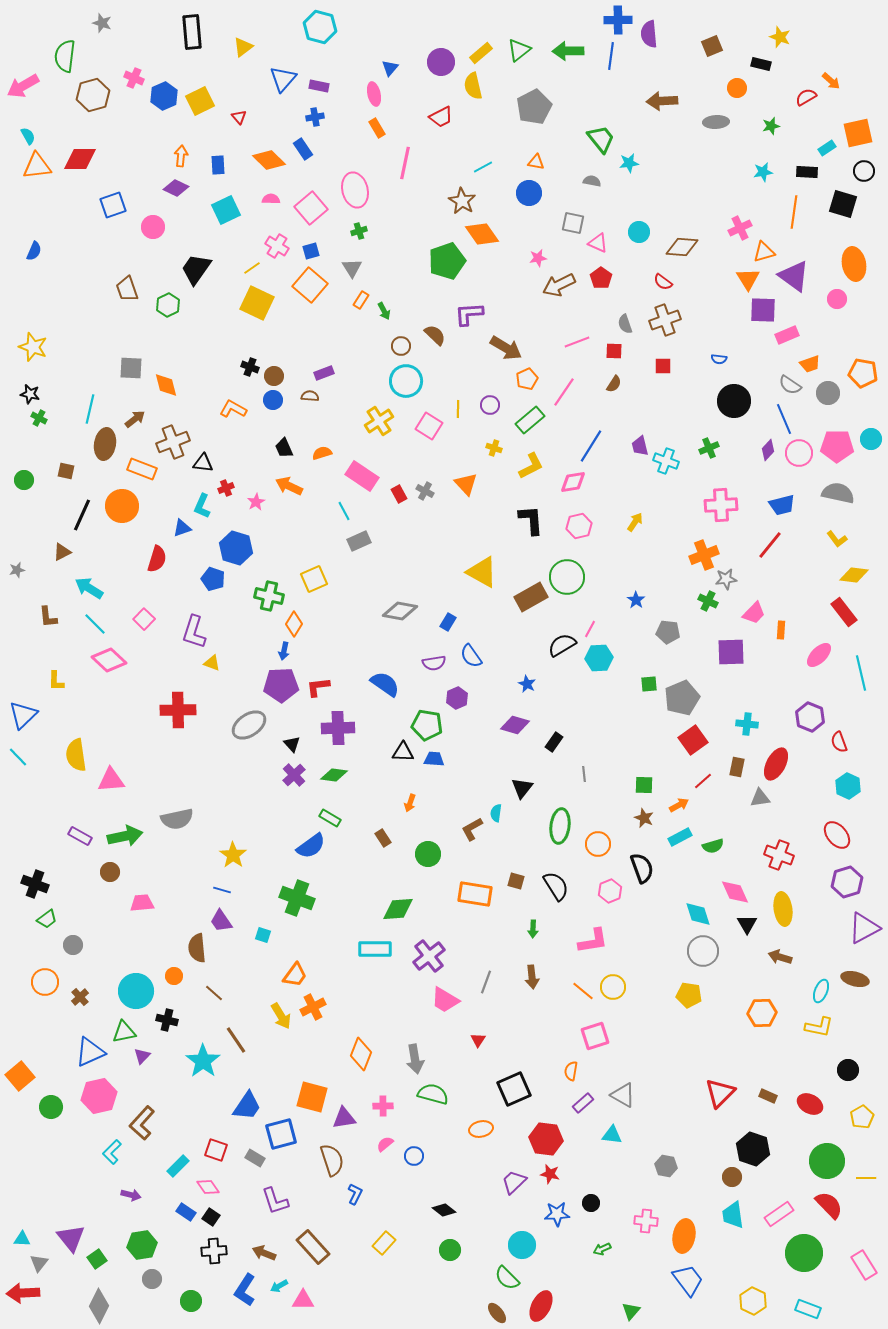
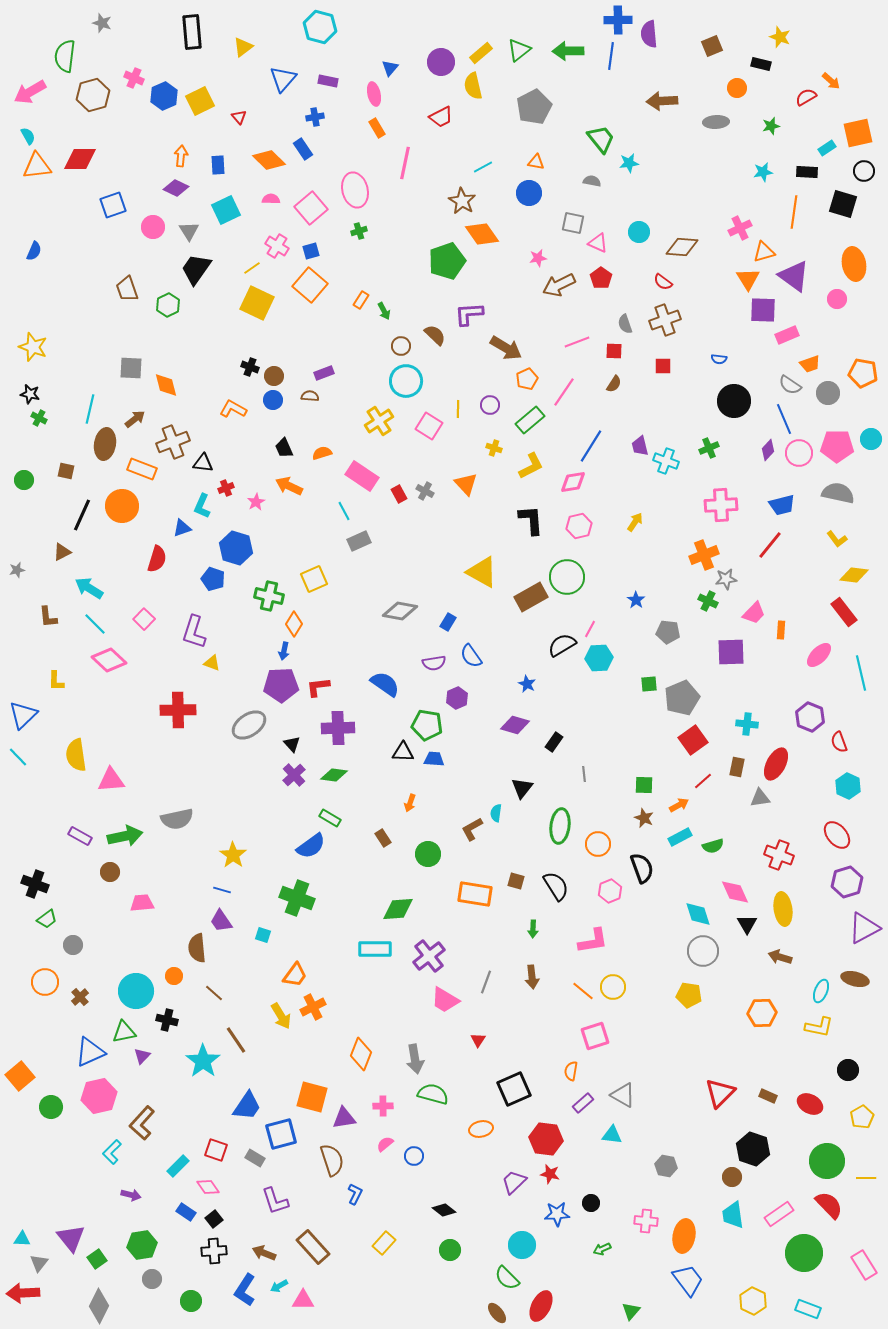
pink arrow at (23, 86): moved 7 px right, 6 px down
purple rectangle at (319, 86): moved 9 px right, 5 px up
gray triangle at (352, 268): moved 163 px left, 37 px up
black square at (211, 1217): moved 3 px right, 2 px down; rotated 18 degrees clockwise
